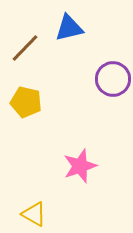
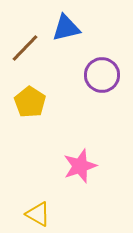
blue triangle: moved 3 px left
purple circle: moved 11 px left, 4 px up
yellow pentagon: moved 4 px right; rotated 20 degrees clockwise
yellow triangle: moved 4 px right
